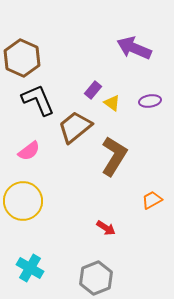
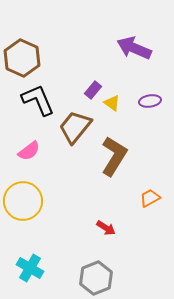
brown trapezoid: rotated 12 degrees counterclockwise
orange trapezoid: moved 2 px left, 2 px up
